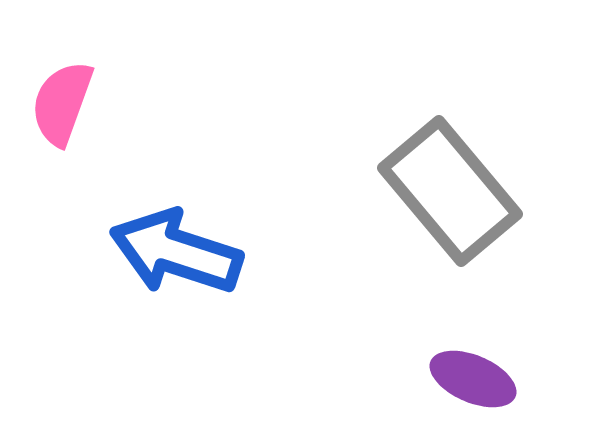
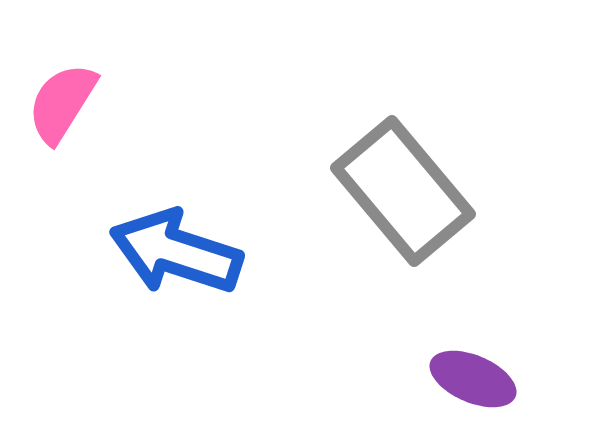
pink semicircle: rotated 12 degrees clockwise
gray rectangle: moved 47 px left
